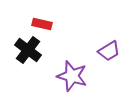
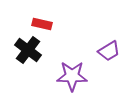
purple star: rotated 16 degrees counterclockwise
